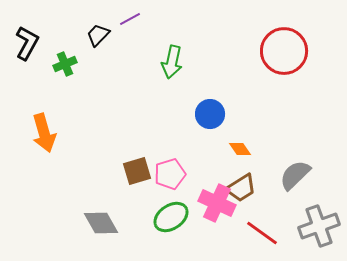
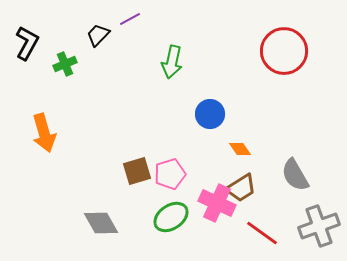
gray semicircle: rotated 76 degrees counterclockwise
